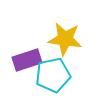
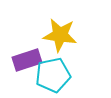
yellow star: moved 5 px left, 4 px up
